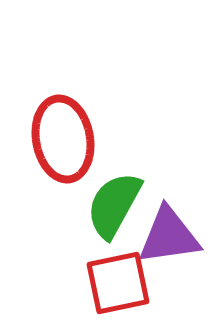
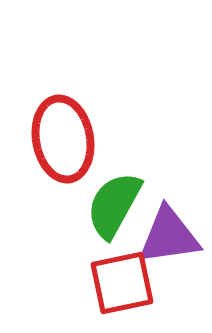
red square: moved 4 px right
